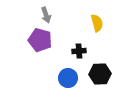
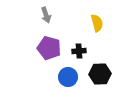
purple pentagon: moved 9 px right, 8 px down
blue circle: moved 1 px up
